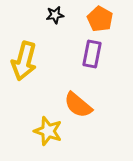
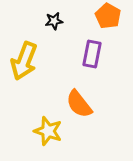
black star: moved 1 px left, 6 px down
orange pentagon: moved 8 px right, 3 px up
yellow arrow: rotated 6 degrees clockwise
orange semicircle: moved 1 px right, 1 px up; rotated 12 degrees clockwise
